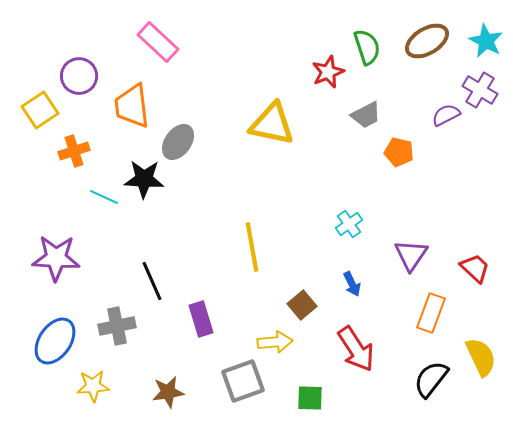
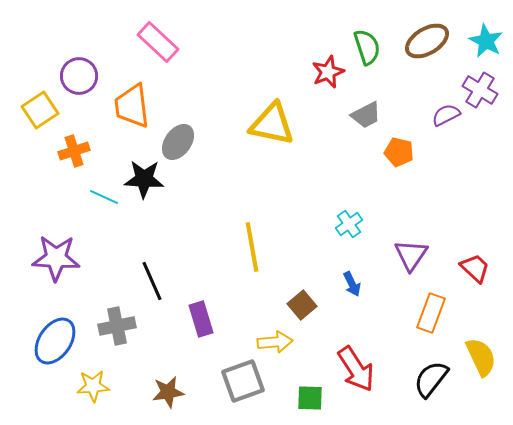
red arrow: moved 20 px down
